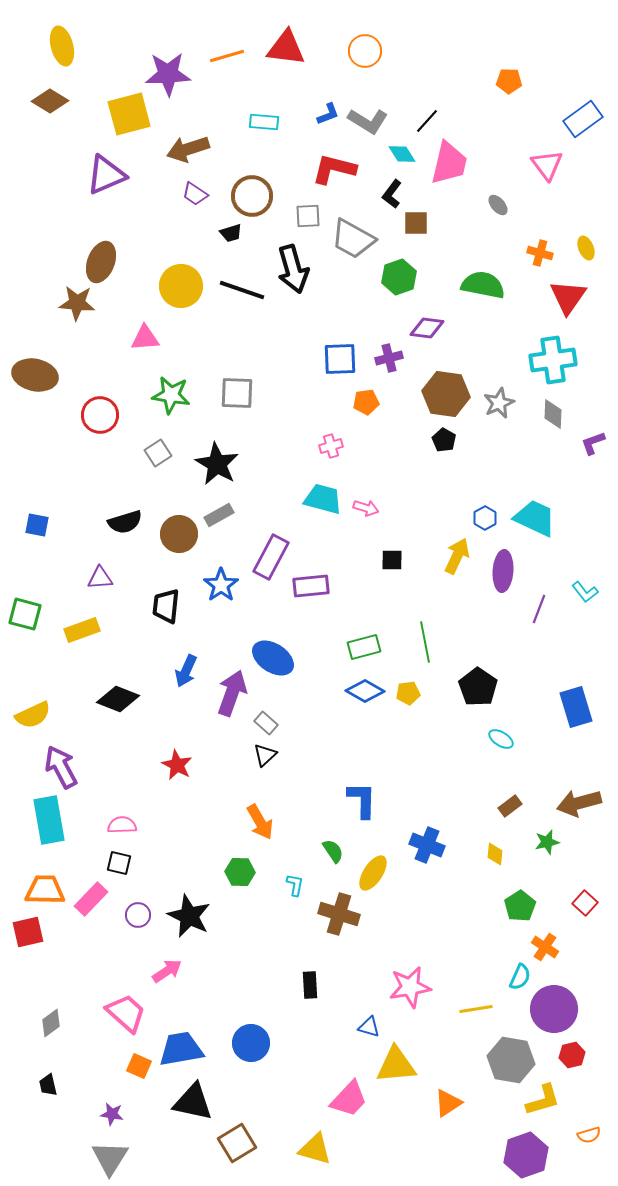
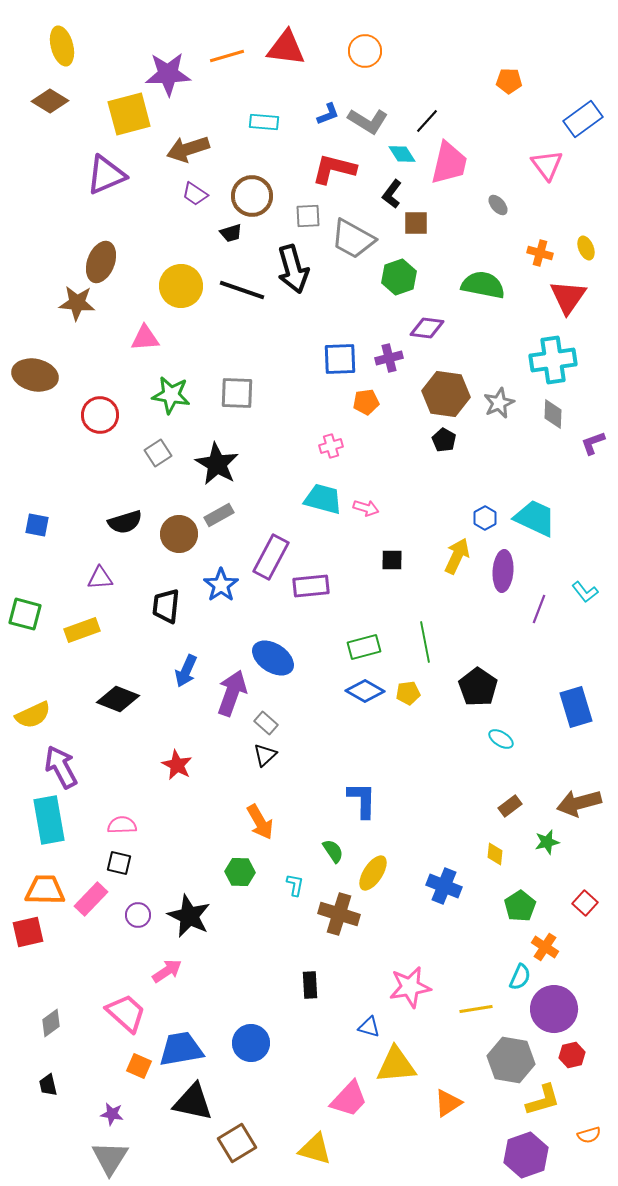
blue cross at (427, 845): moved 17 px right, 41 px down
